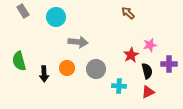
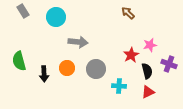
purple cross: rotated 21 degrees clockwise
